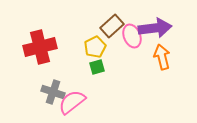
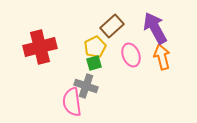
purple arrow: rotated 112 degrees counterclockwise
pink ellipse: moved 1 px left, 19 px down
green square: moved 3 px left, 4 px up
gray cross: moved 33 px right, 6 px up
pink semicircle: rotated 60 degrees counterclockwise
